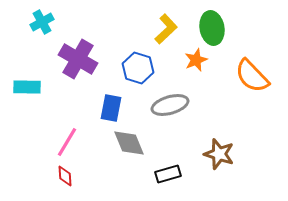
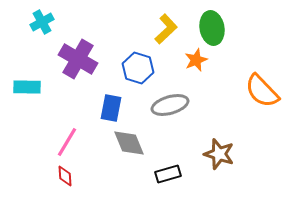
orange semicircle: moved 10 px right, 15 px down
